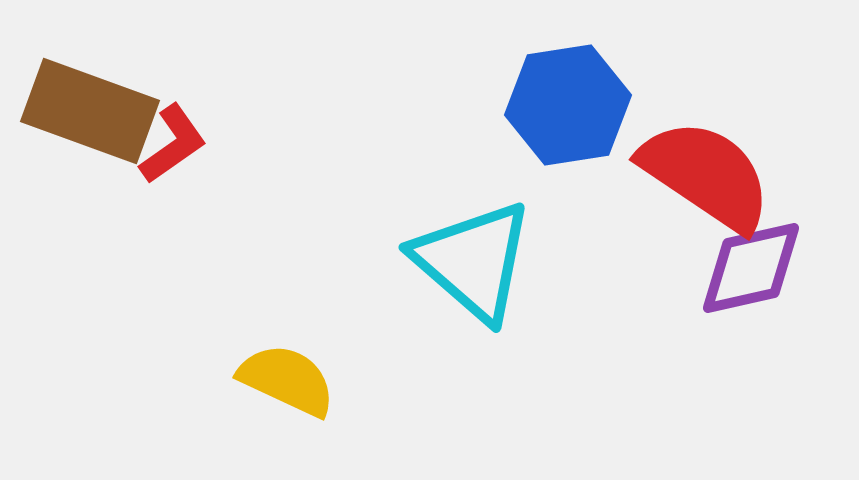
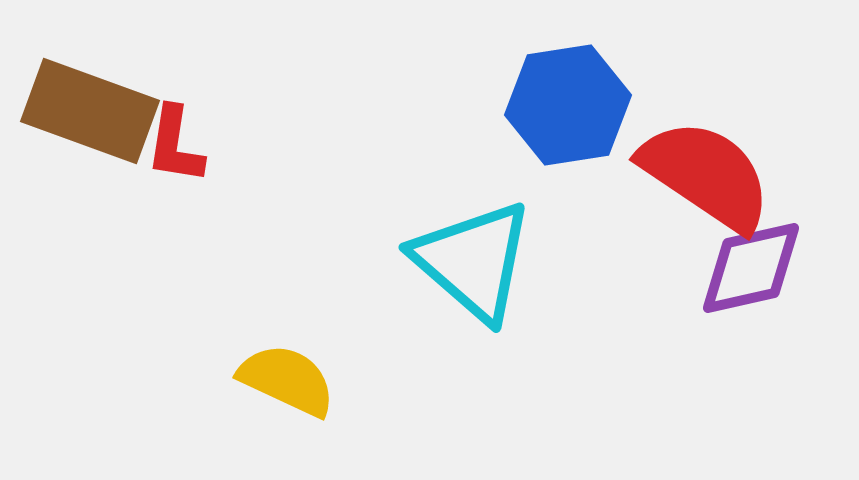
red L-shape: moved 2 px right, 1 px down; rotated 134 degrees clockwise
